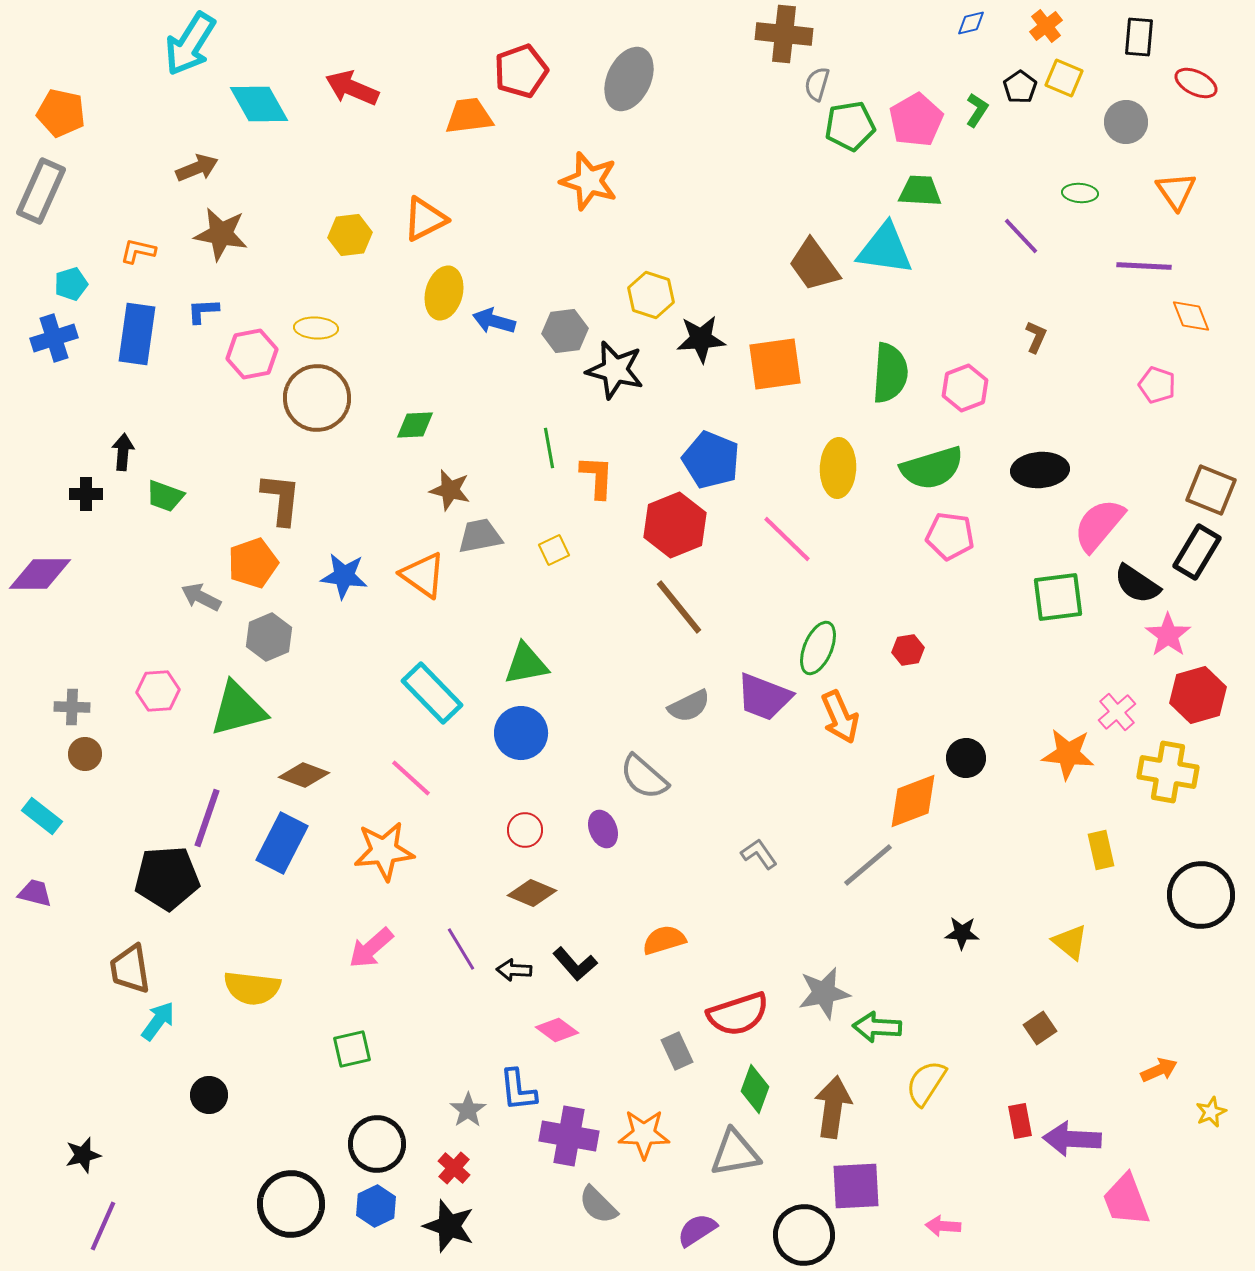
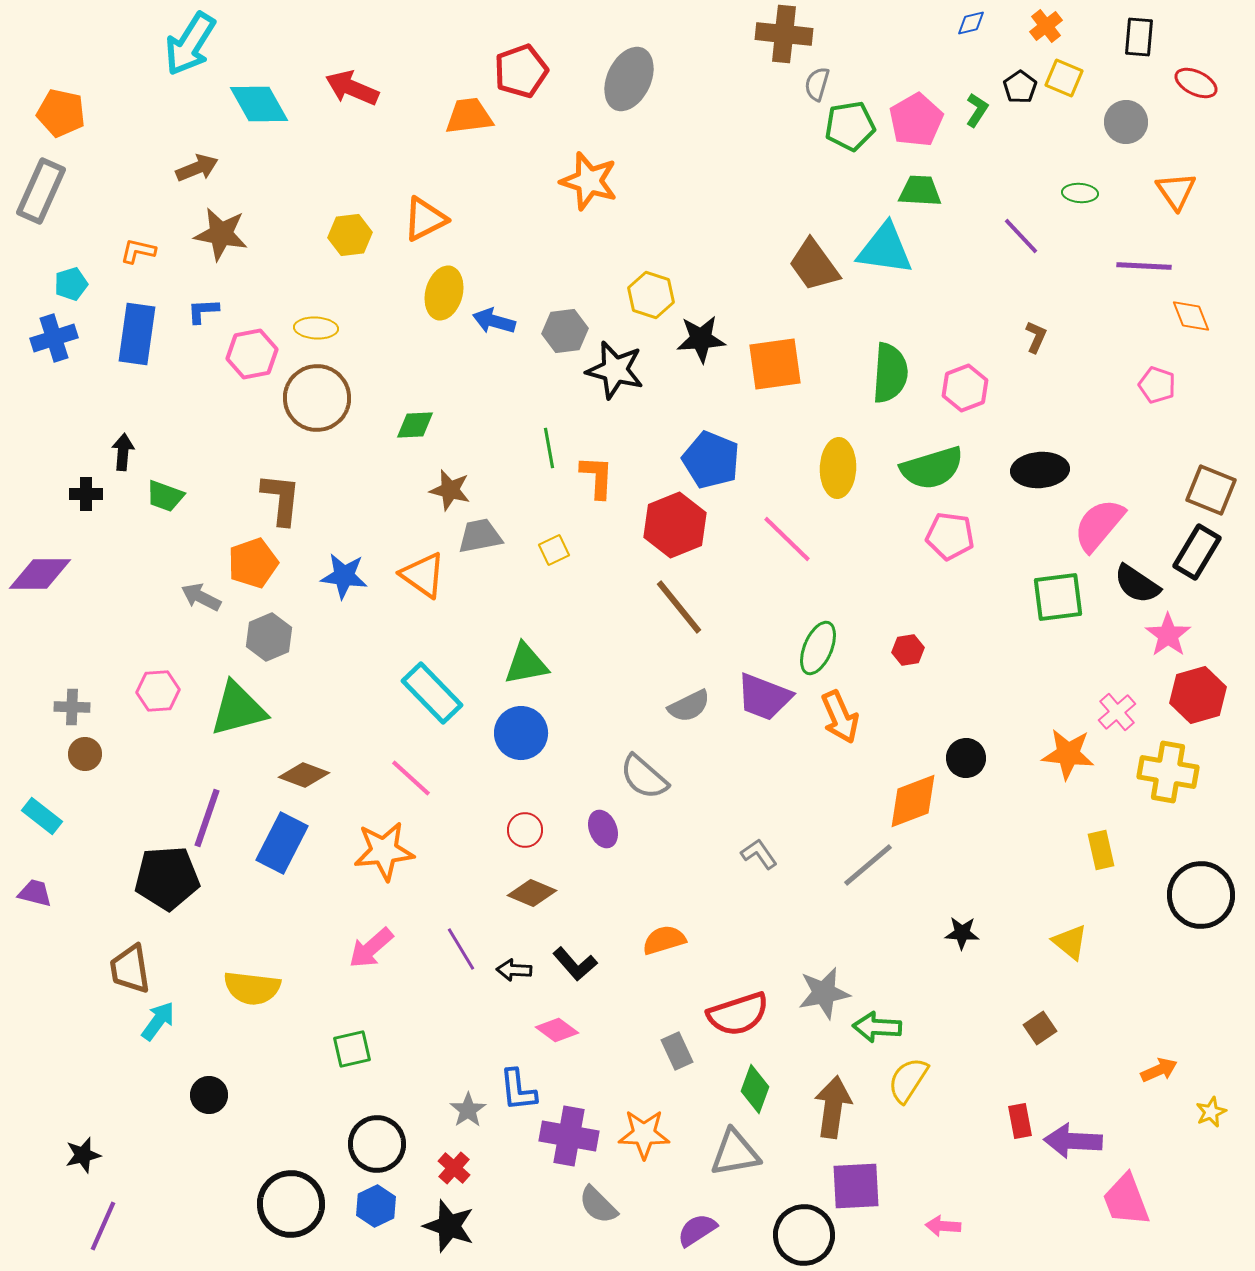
yellow semicircle at (926, 1083): moved 18 px left, 3 px up
purple arrow at (1072, 1139): moved 1 px right, 2 px down
